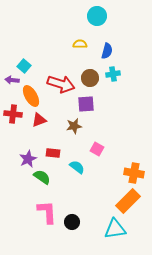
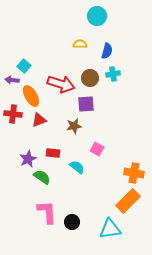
cyan triangle: moved 5 px left
